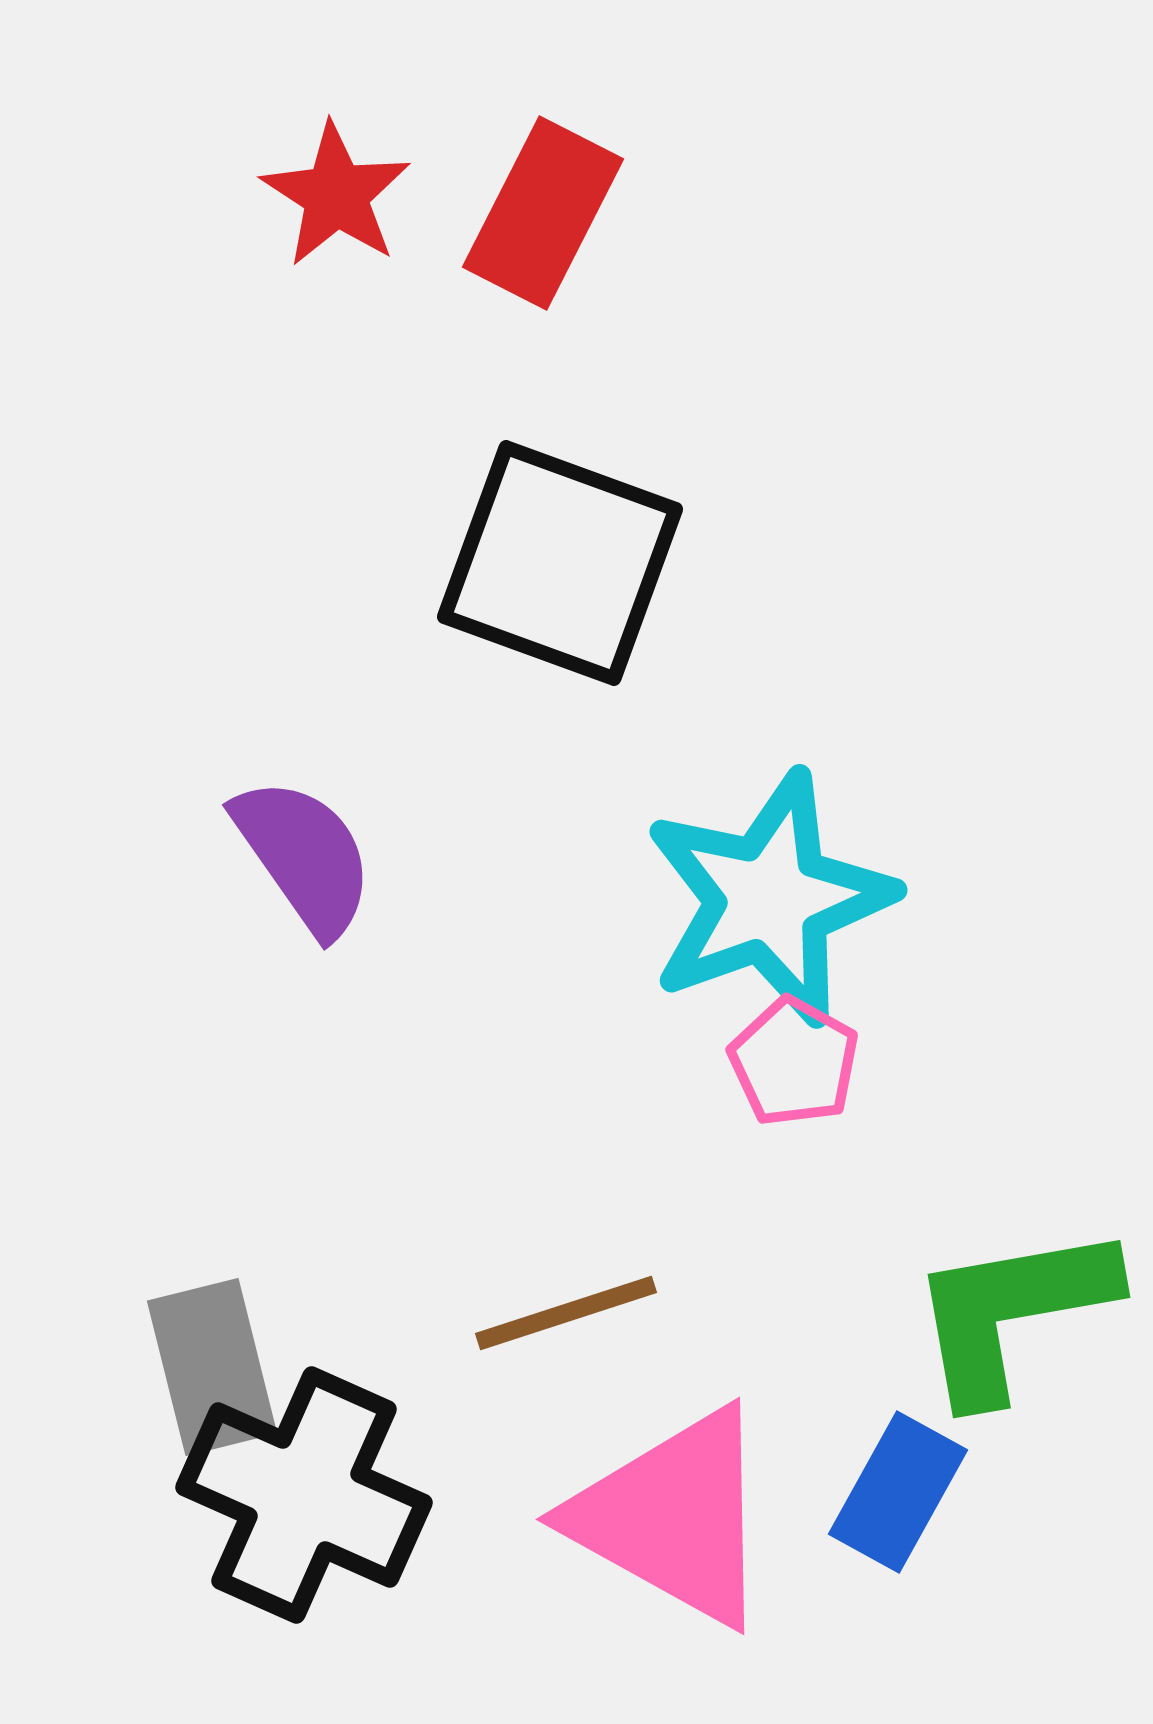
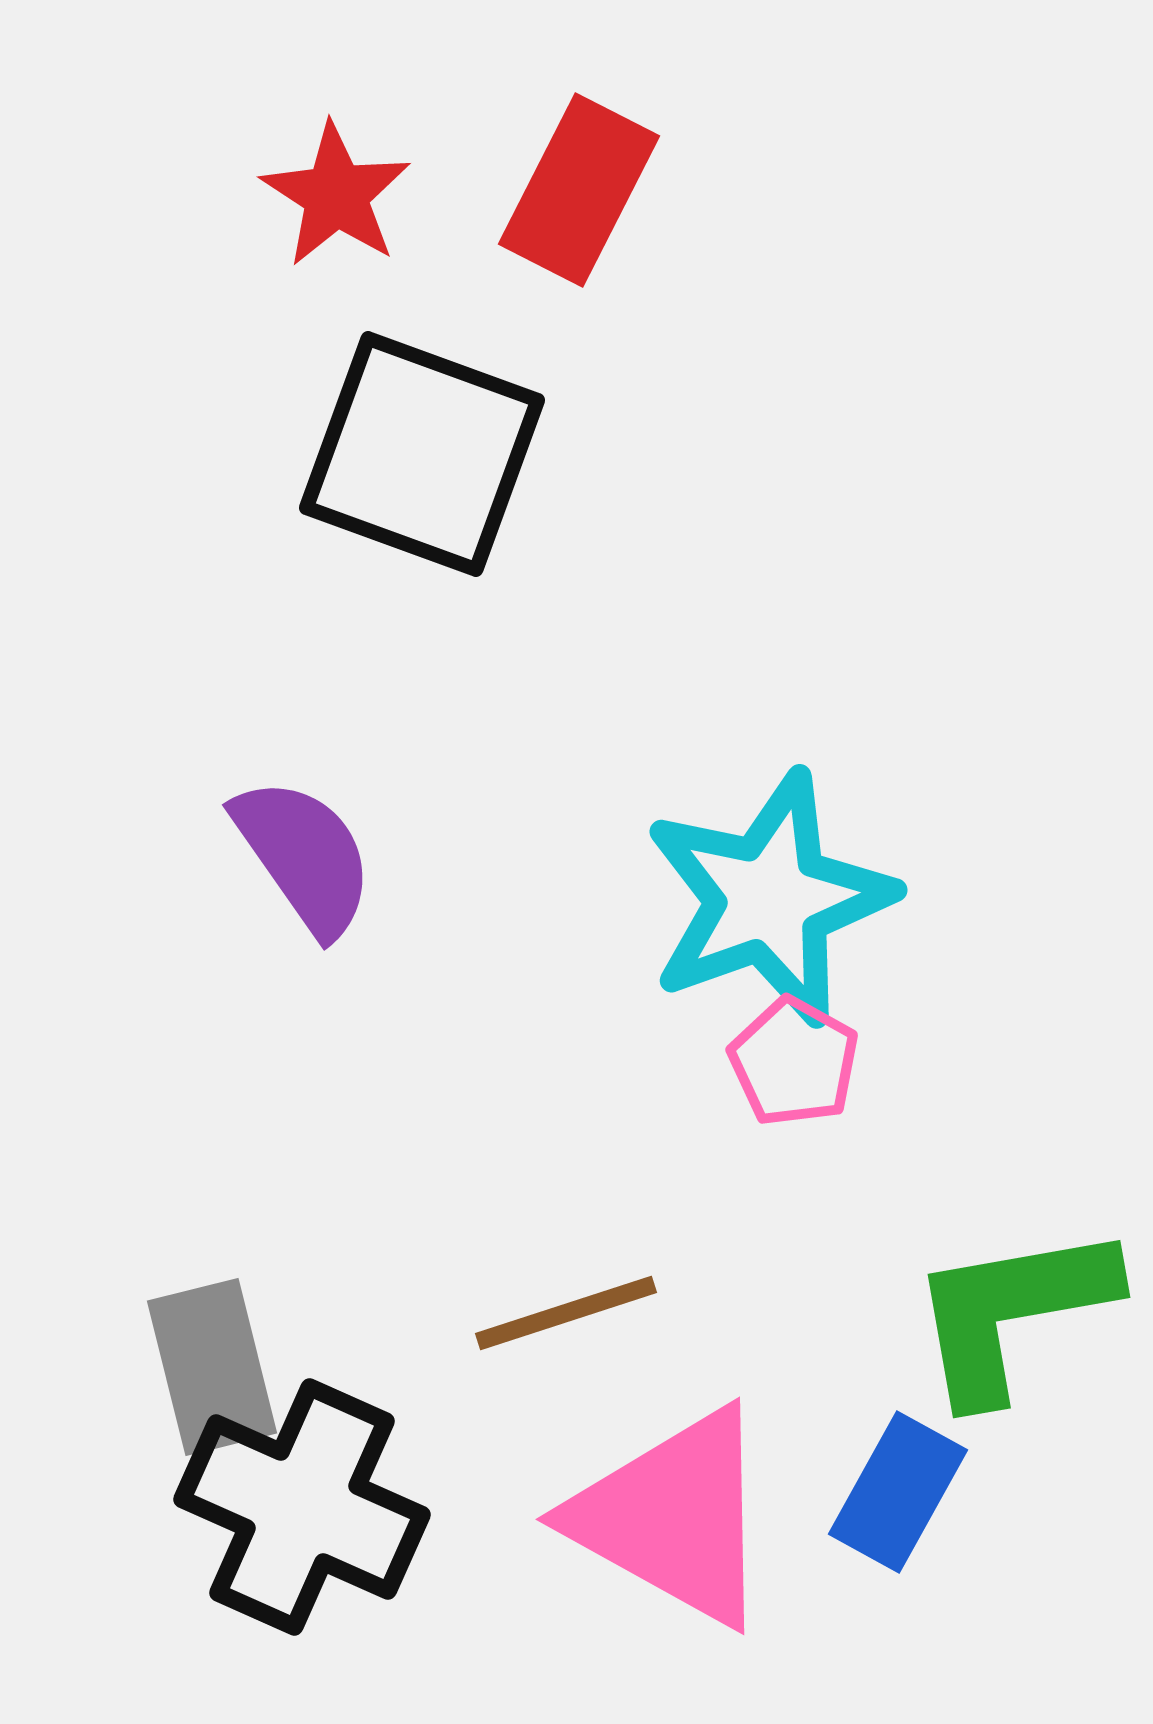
red rectangle: moved 36 px right, 23 px up
black square: moved 138 px left, 109 px up
black cross: moved 2 px left, 12 px down
